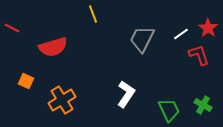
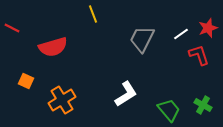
red star: rotated 18 degrees clockwise
white L-shape: rotated 24 degrees clockwise
green trapezoid: rotated 15 degrees counterclockwise
